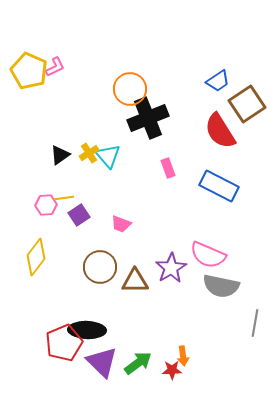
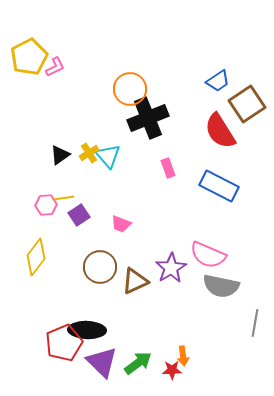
yellow pentagon: moved 14 px up; rotated 21 degrees clockwise
brown triangle: rotated 24 degrees counterclockwise
